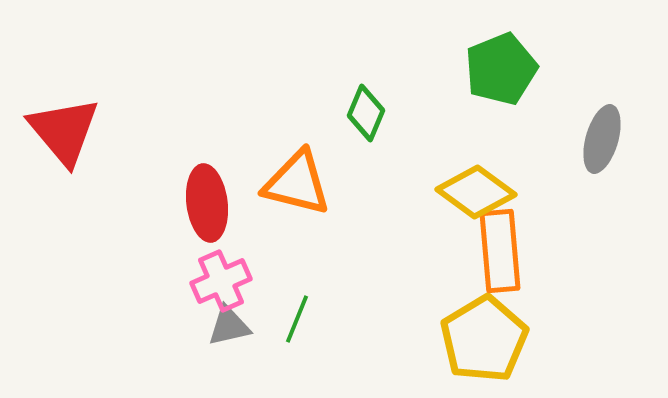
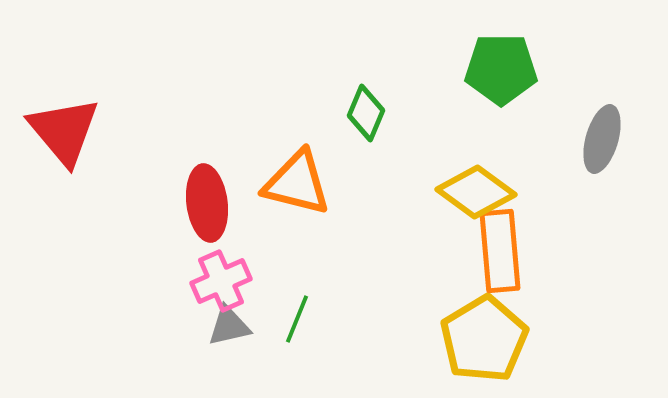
green pentagon: rotated 22 degrees clockwise
